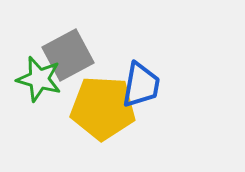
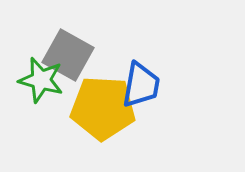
gray square: rotated 33 degrees counterclockwise
green star: moved 2 px right, 1 px down
